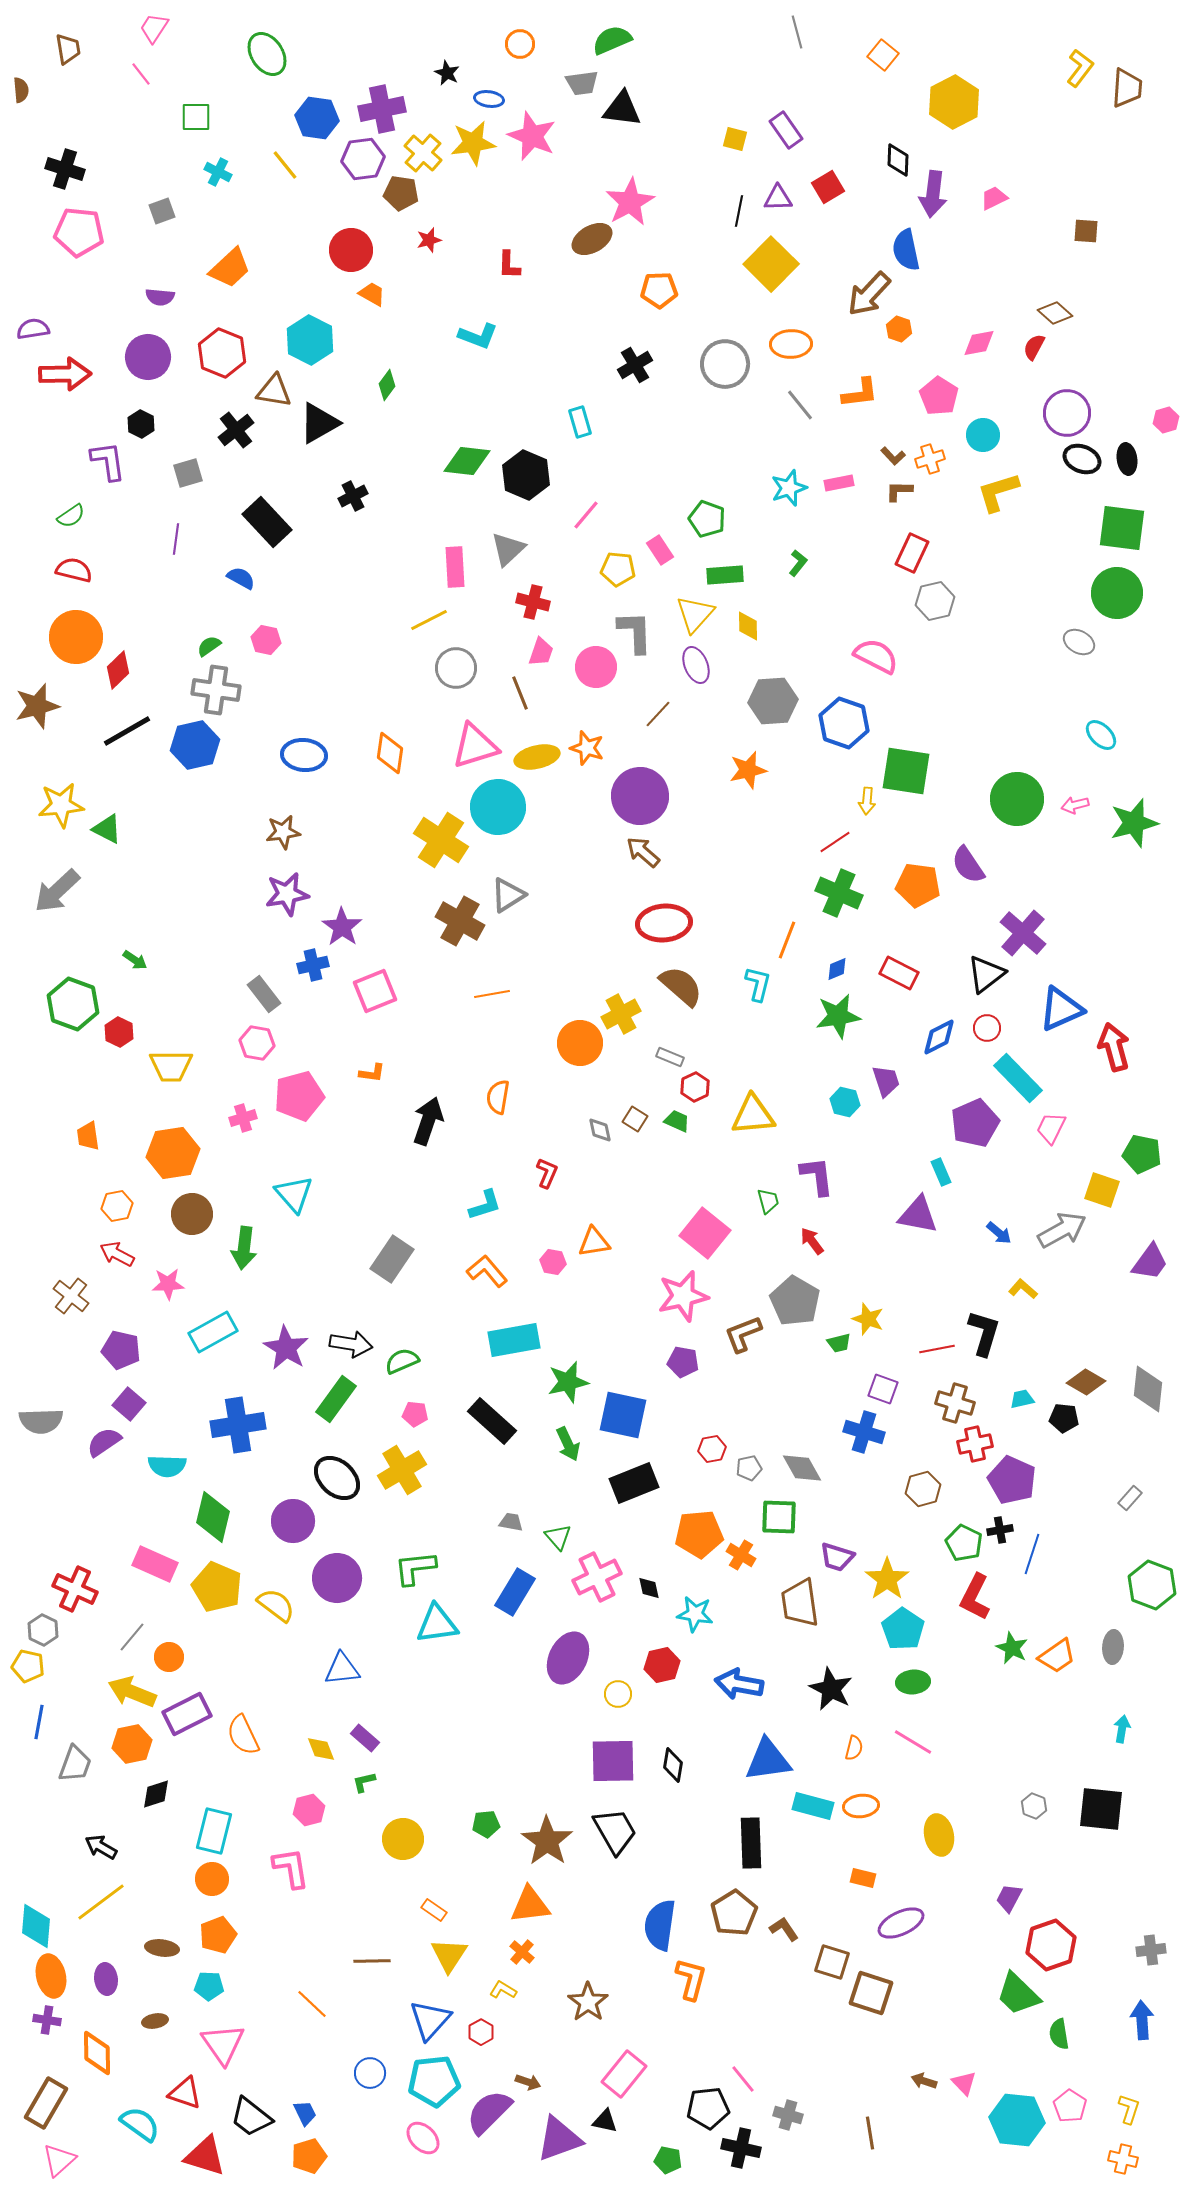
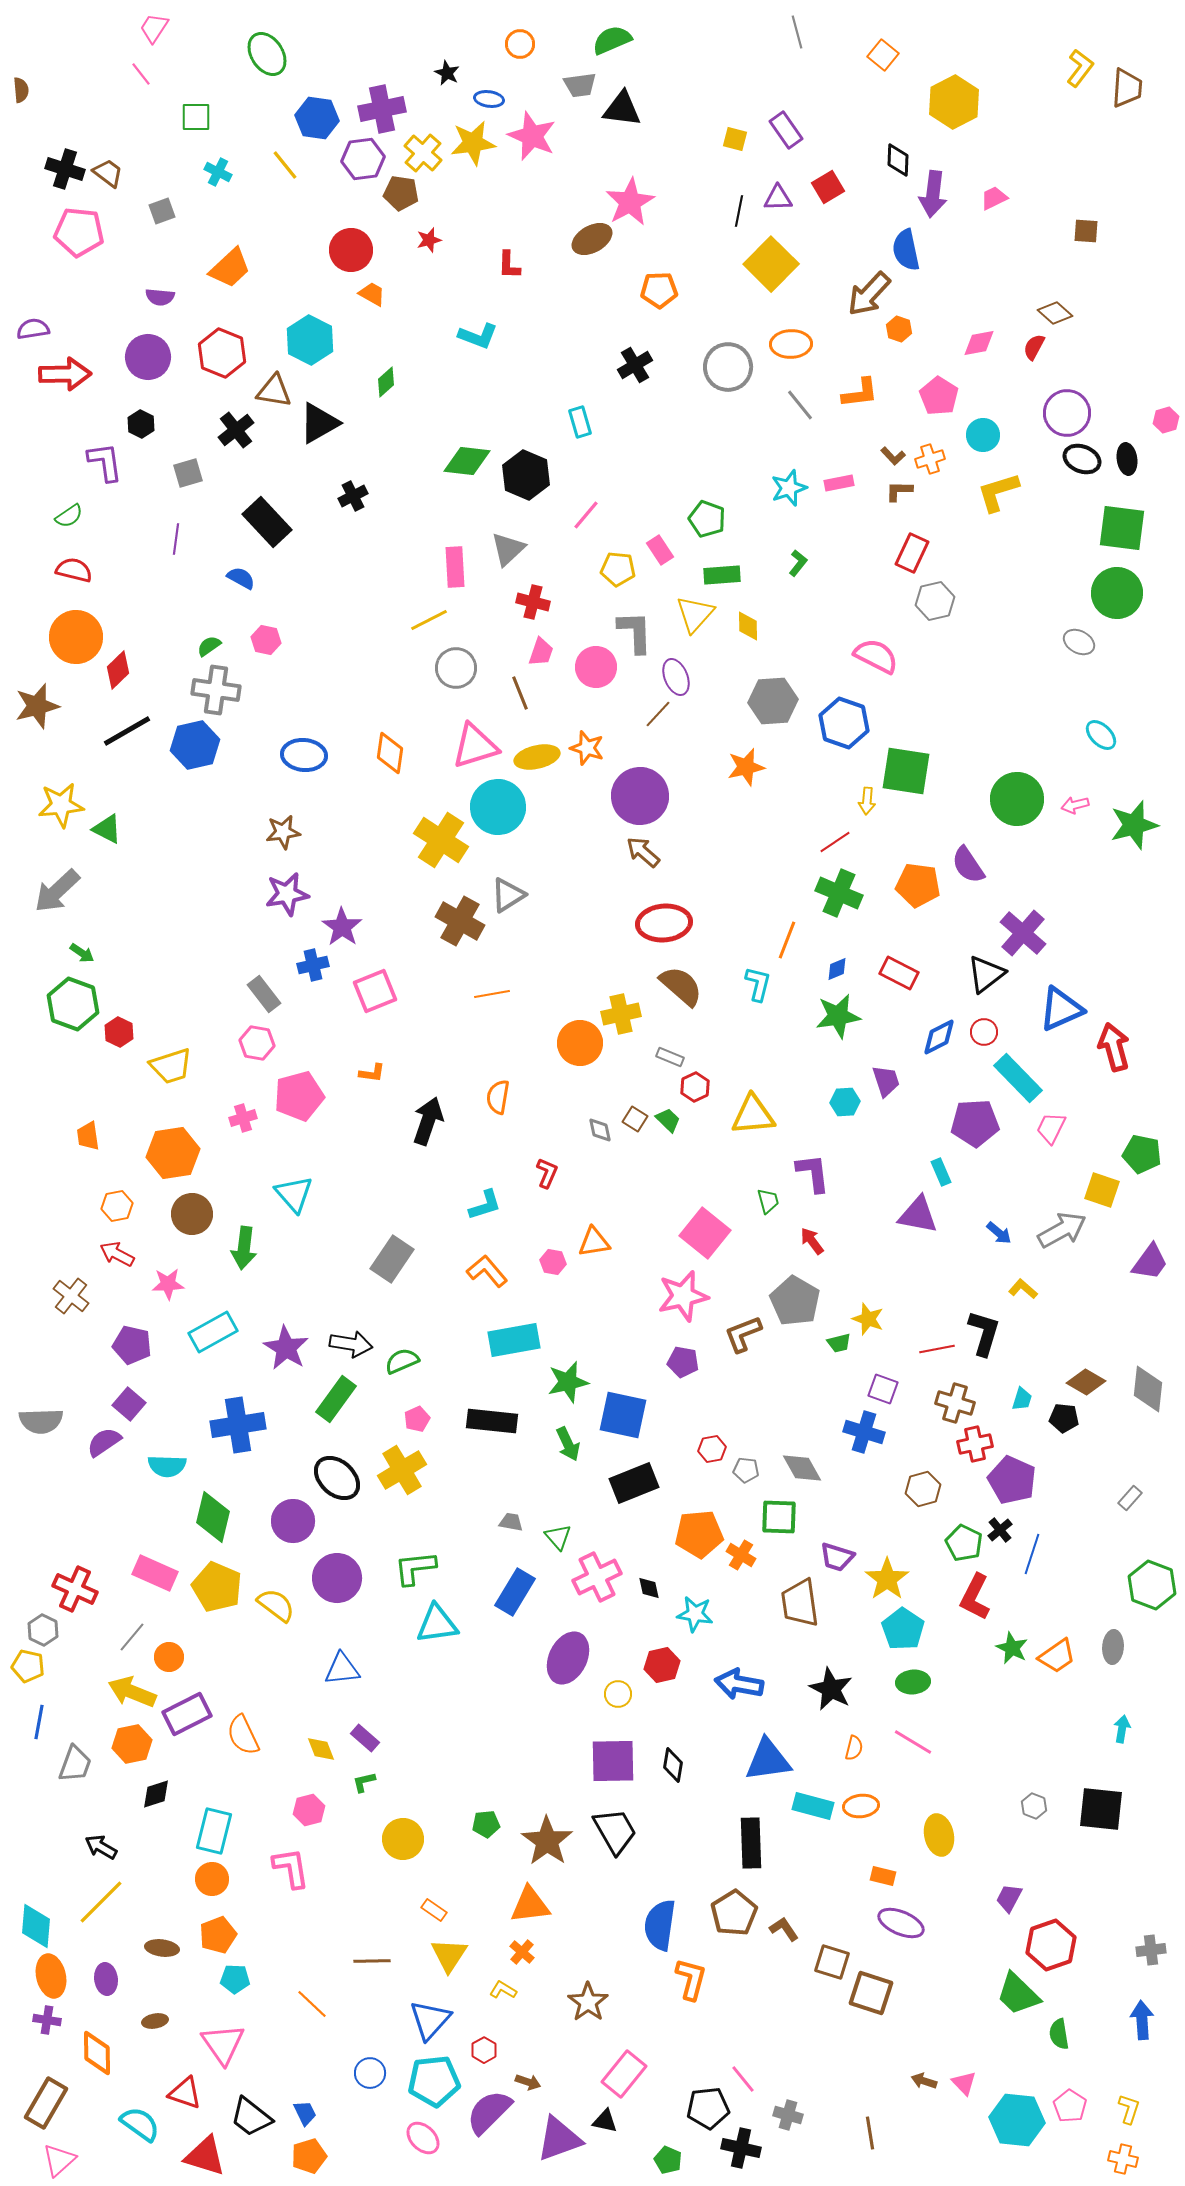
brown trapezoid at (68, 49): moved 40 px right, 124 px down; rotated 44 degrees counterclockwise
gray trapezoid at (582, 83): moved 2 px left, 2 px down
gray circle at (725, 364): moved 3 px right, 3 px down
green diamond at (387, 385): moved 1 px left, 3 px up; rotated 12 degrees clockwise
purple L-shape at (108, 461): moved 3 px left, 1 px down
green semicircle at (71, 516): moved 2 px left
green rectangle at (725, 575): moved 3 px left
purple ellipse at (696, 665): moved 20 px left, 12 px down
orange star at (748, 770): moved 2 px left, 3 px up
green star at (1134, 823): moved 2 px down
green arrow at (135, 960): moved 53 px left, 7 px up
yellow cross at (621, 1014): rotated 15 degrees clockwise
red circle at (987, 1028): moved 3 px left, 4 px down
yellow trapezoid at (171, 1066): rotated 18 degrees counterclockwise
cyan hexagon at (845, 1102): rotated 16 degrees counterclockwise
green trapezoid at (677, 1121): moved 9 px left, 1 px up; rotated 20 degrees clockwise
purple pentagon at (975, 1123): rotated 21 degrees clockwise
purple L-shape at (817, 1176): moved 4 px left, 3 px up
purple pentagon at (121, 1350): moved 11 px right, 5 px up
cyan trapezoid at (1022, 1399): rotated 120 degrees clockwise
pink pentagon at (415, 1414): moved 2 px right, 5 px down; rotated 30 degrees counterclockwise
black rectangle at (492, 1421): rotated 36 degrees counterclockwise
gray pentagon at (749, 1468): moved 3 px left, 2 px down; rotated 20 degrees clockwise
black cross at (1000, 1530): rotated 30 degrees counterclockwise
pink rectangle at (155, 1564): moved 9 px down
orange rectangle at (863, 1878): moved 20 px right, 2 px up
yellow line at (101, 1902): rotated 8 degrees counterclockwise
purple ellipse at (901, 1923): rotated 48 degrees clockwise
cyan pentagon at (209, 1986): moved 26 px right, 7 px up
red hexagon at (481, 2032): moved 3 px right, 18 px down
green pentagon at (668, 2160): rotated 12 degrees clockwise
